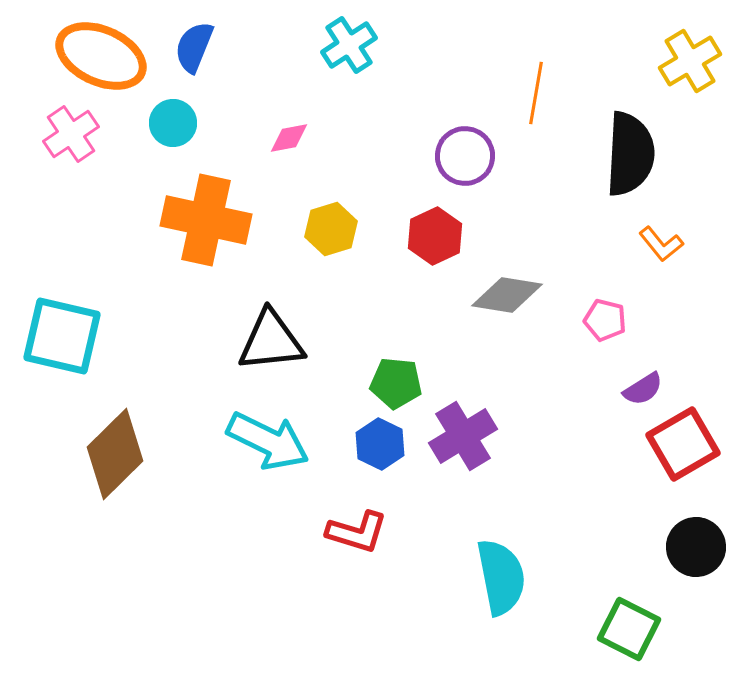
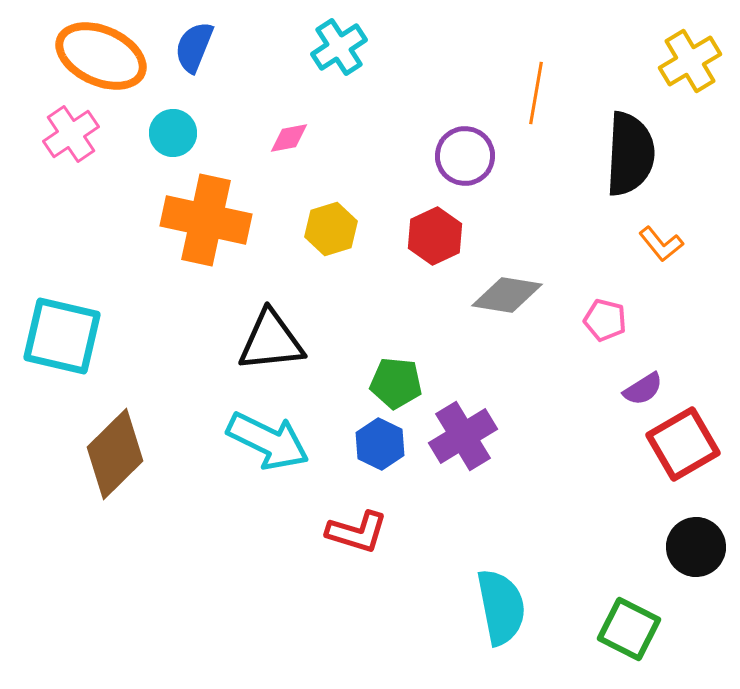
cyan cross: moved 10 px left, 2 px down
cyan circle: moved 10 px down
cyan semicircle: moved 30 px down
